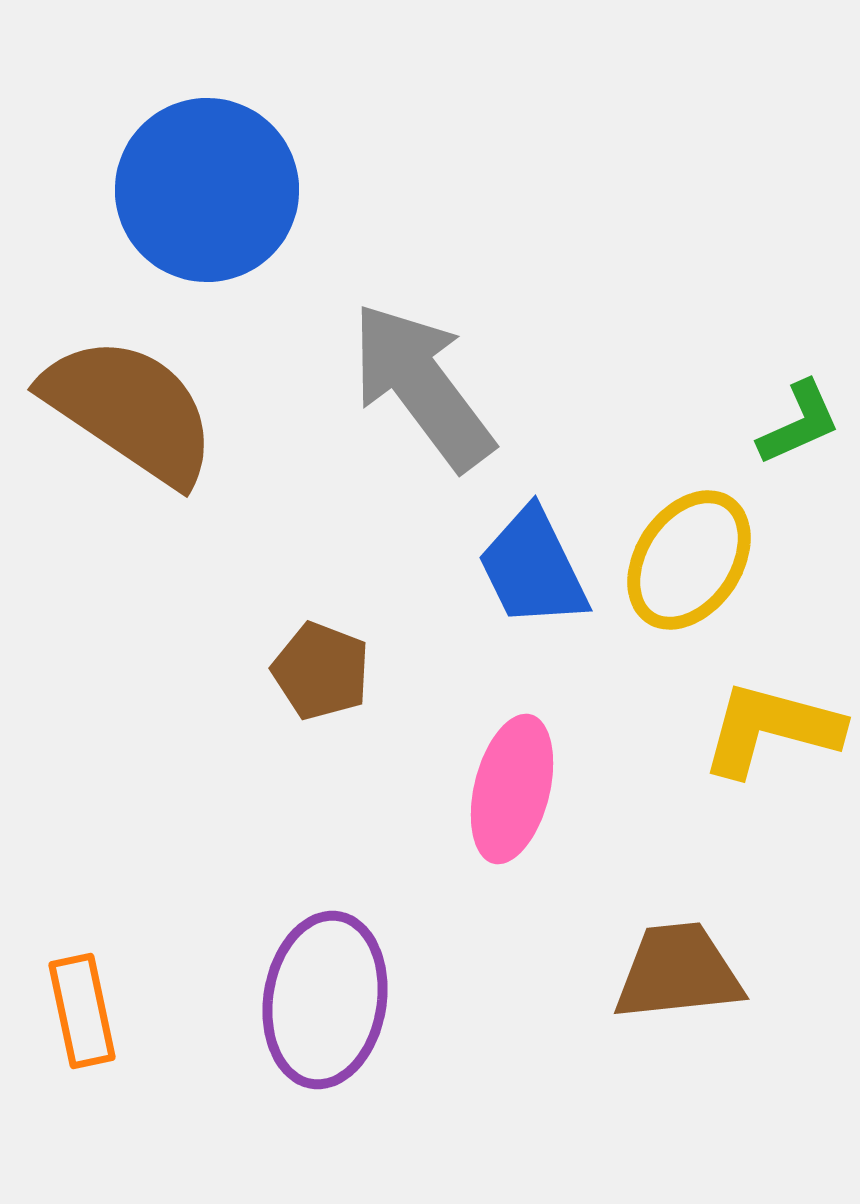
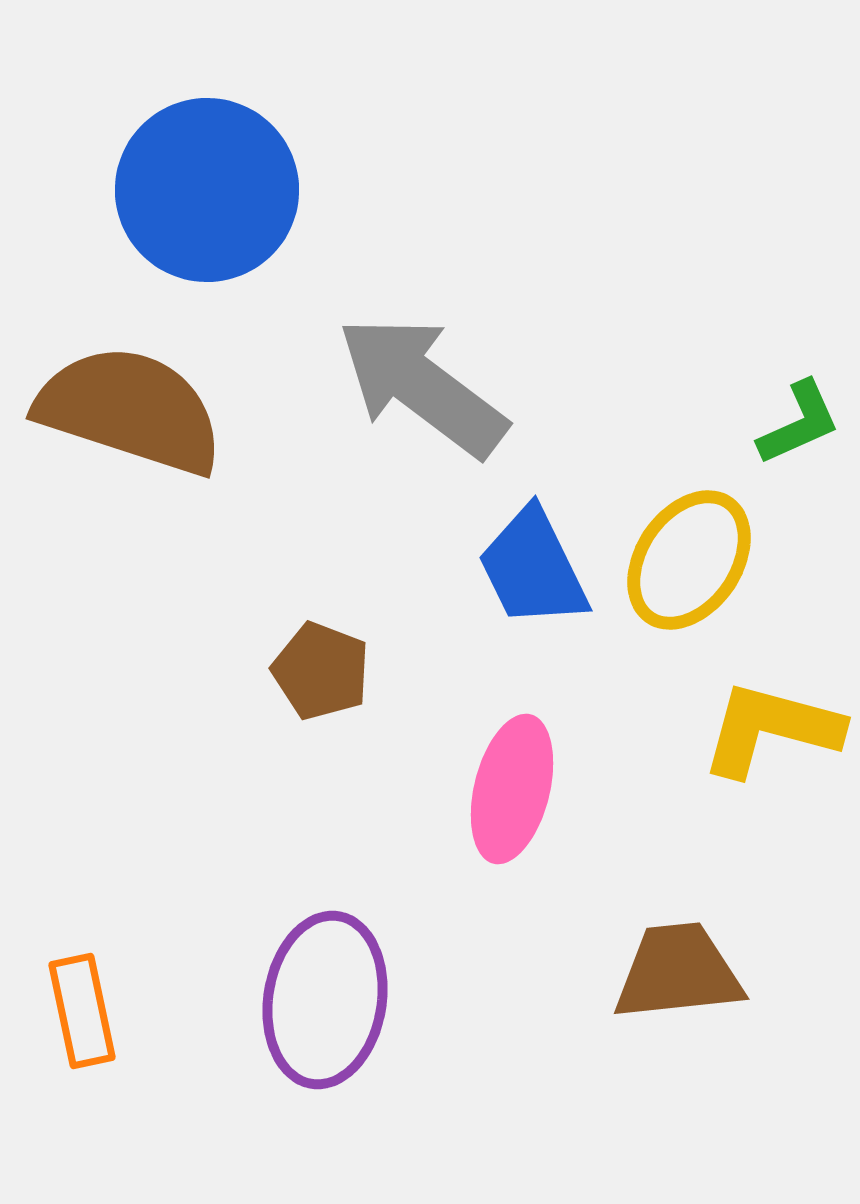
gray arrow: rotated 16 degrees counterclockwise
brown semicircle: rotated 16 degrees counterclockwise
